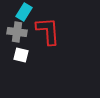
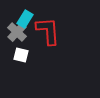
cyan rectangle: moved 1 px right, 7 px down
gray cross: rotated 36 degrees clockwise
